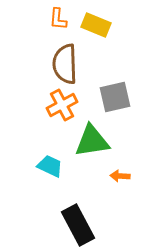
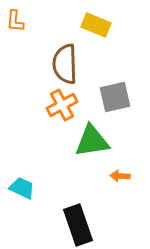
orange L-shape: moved 43 px left, 2 px down
cyan trapezoid: moved 28 px left, 22 px down
black rectangle: rotated 9 degrees clockwise
